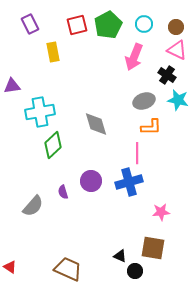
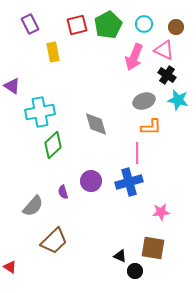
pink triangle: moved 13 px left
purple triangle: rotated 42 degrees clockwise
brown trapezoid: moved 14 px left, 28 px up; rotated 112 degrees clockwise
